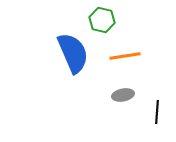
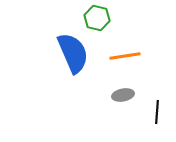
green hexagon: moved 5 px left, 2 px up
